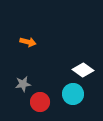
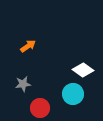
orange arrow: moved 4 px down; rotated 49 degrees counterclockwise
red circle: moved 6 px down
